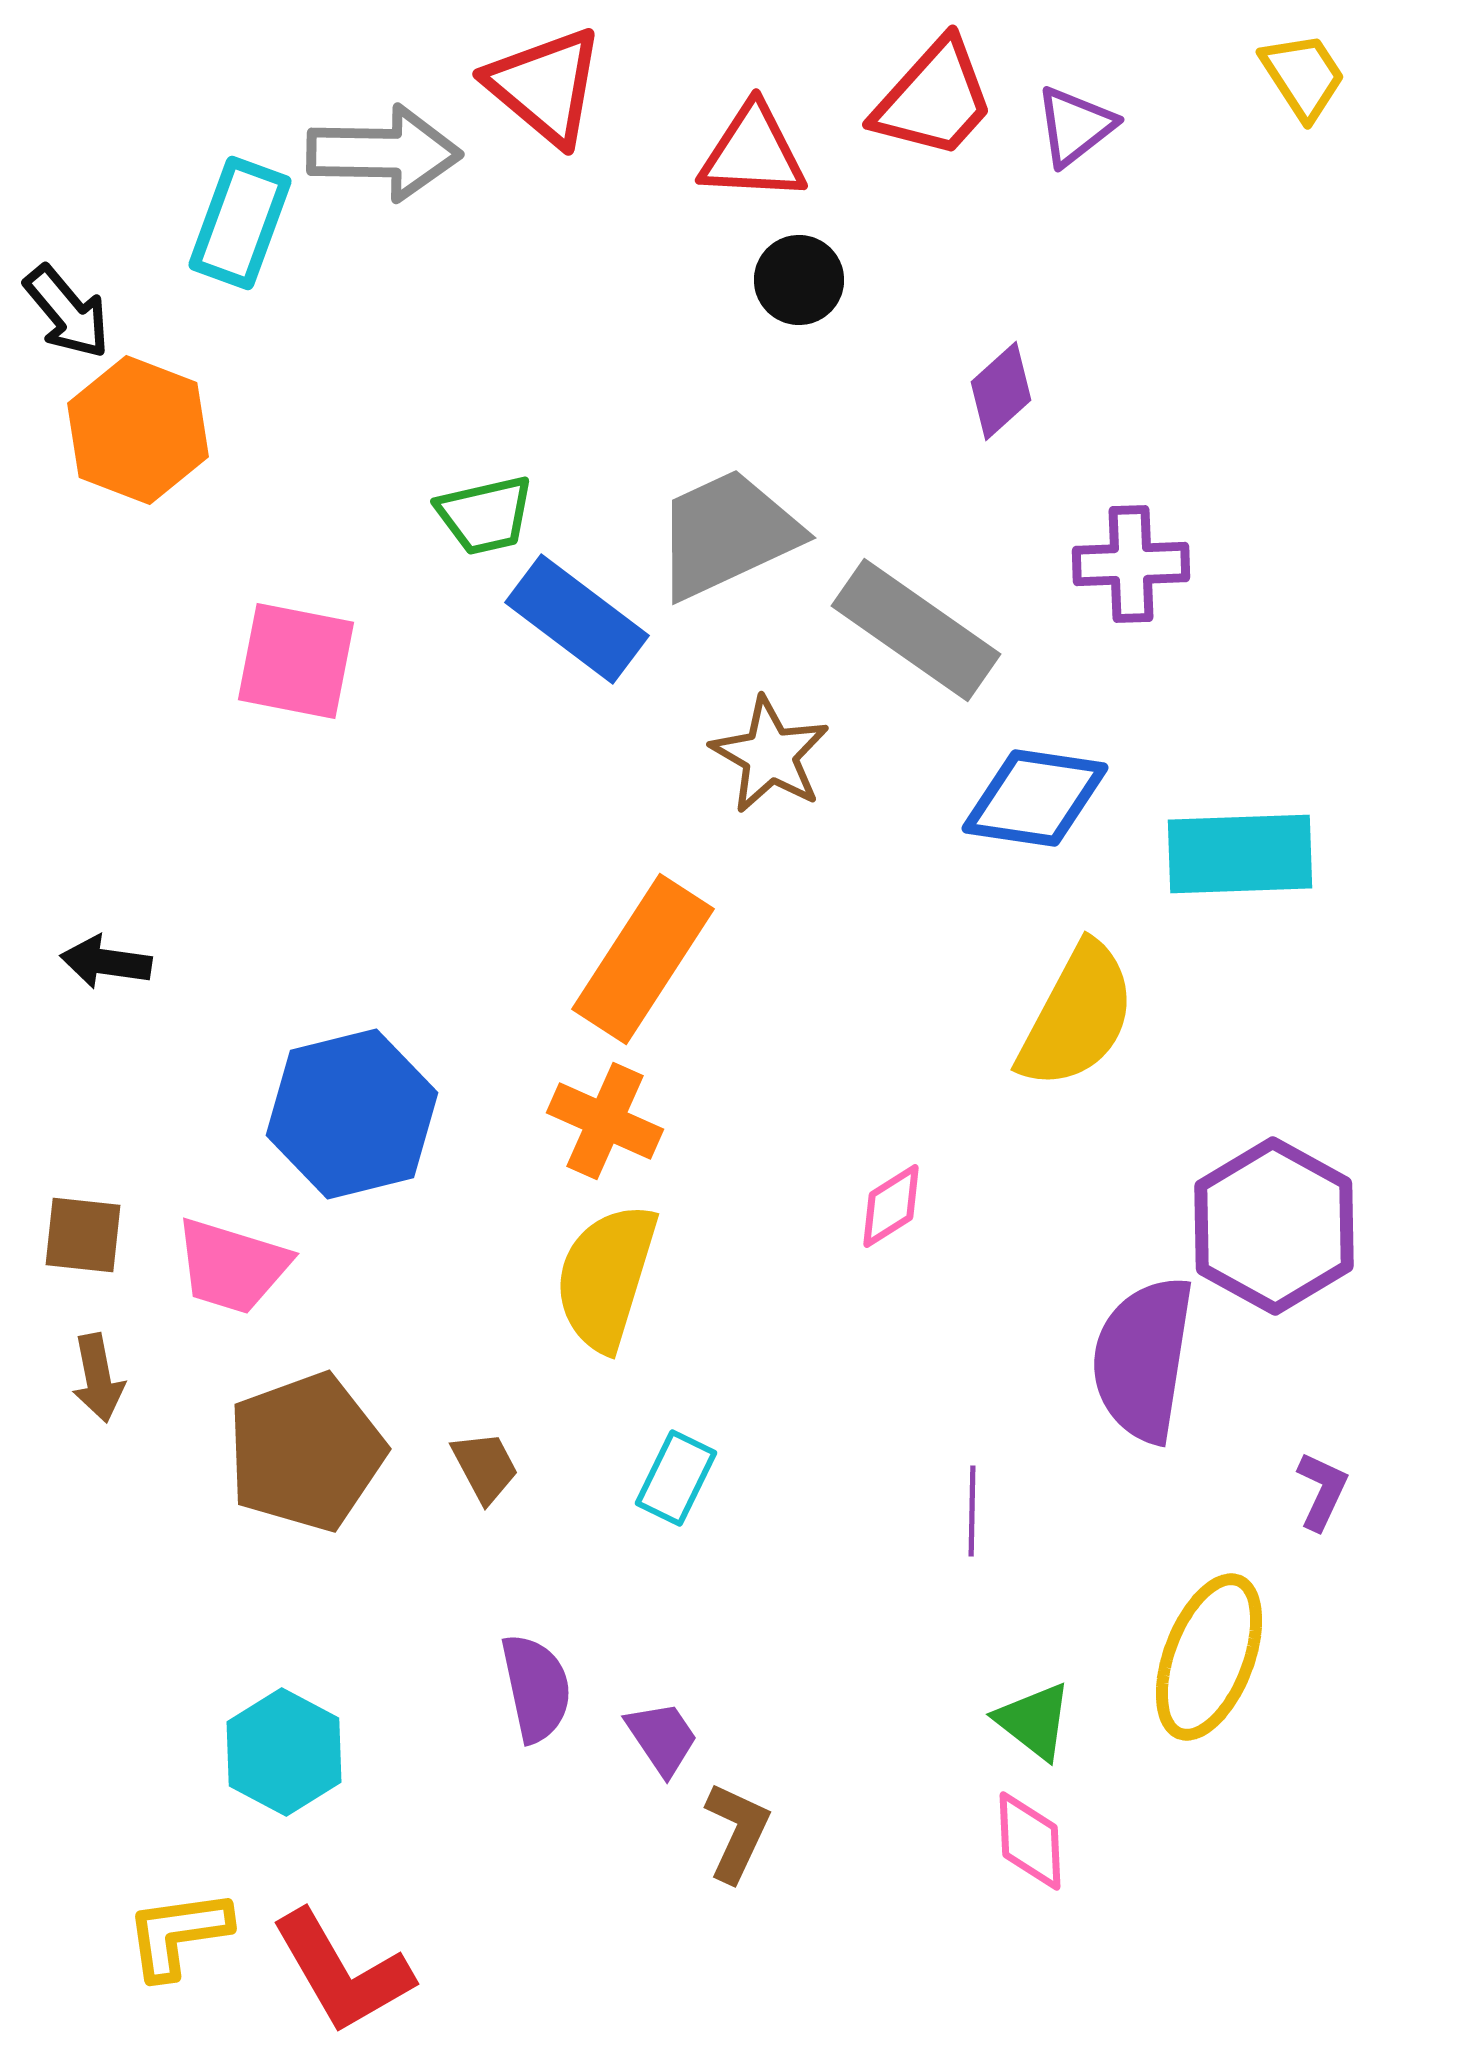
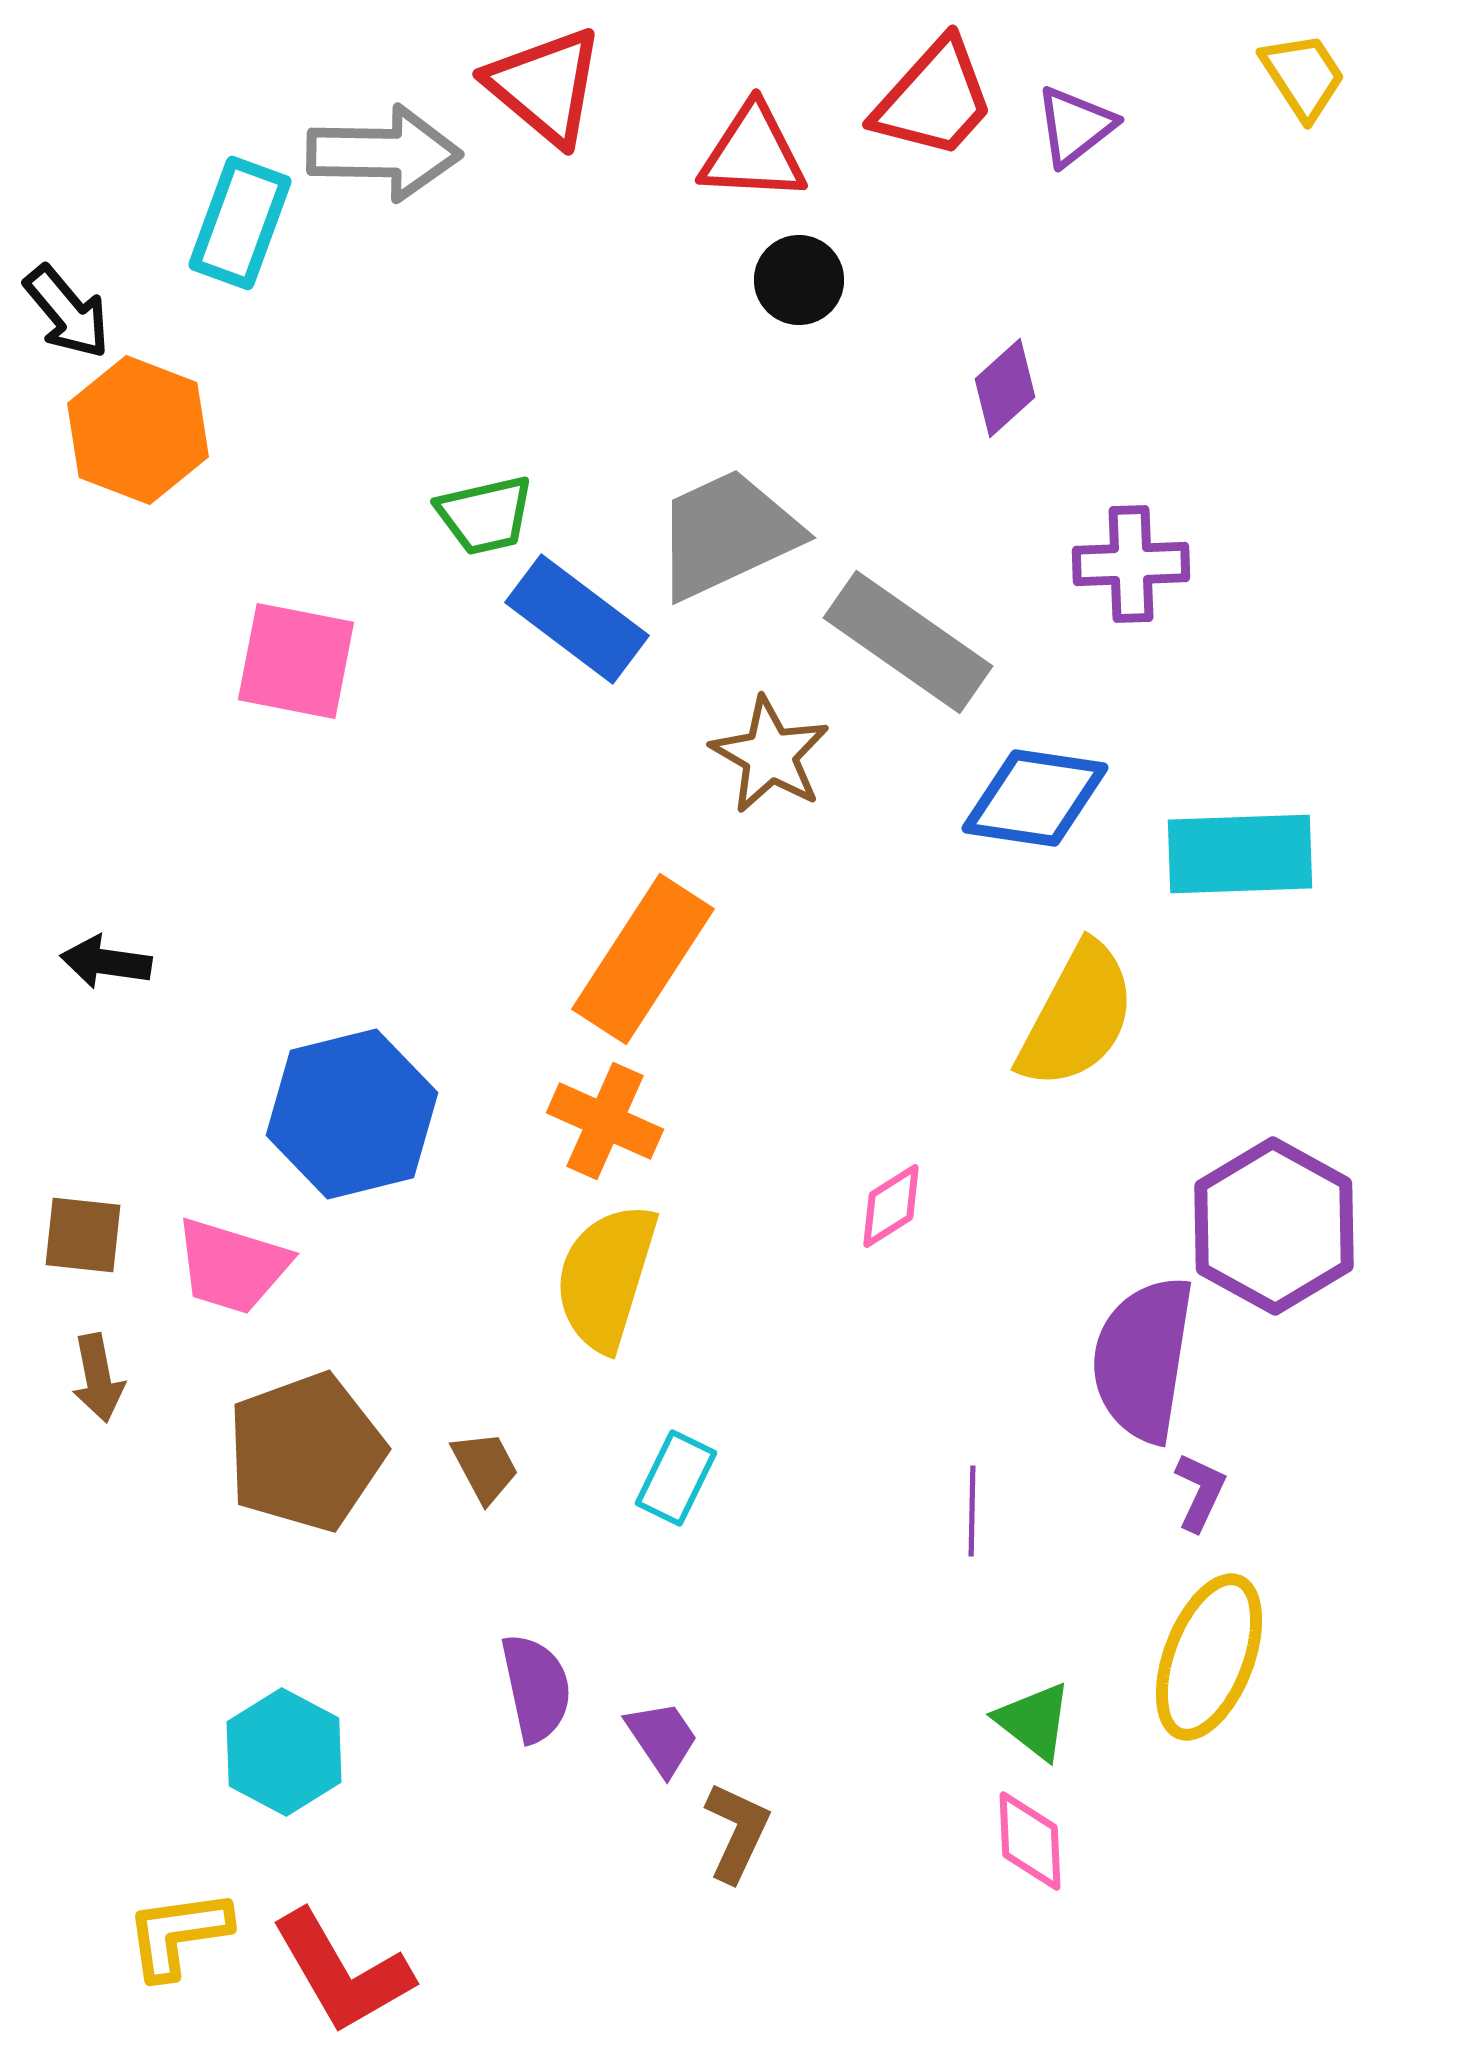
purple diamond at (1001, 391): moved 4 px right, 3 px up
gray rectangle at (916, 630): moved 8 px left, 12 px down
purple L-shape at (1322, 1491): moved 122 px left, 1 px down
